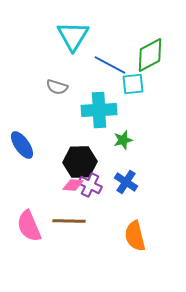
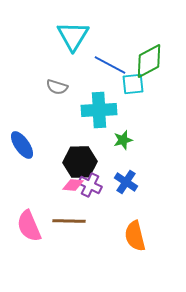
green diamond: moved 1 px left, 6 px down
